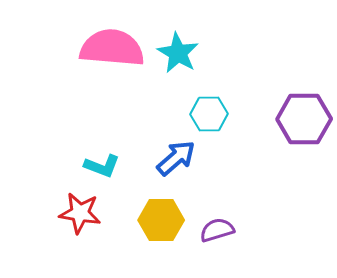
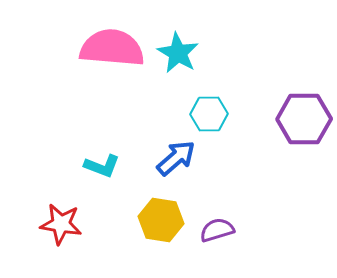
red star: moved 19 px left, 11 px down
yellow hexagon: rotated 9 degrees clockwise
